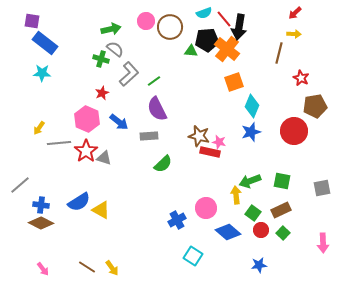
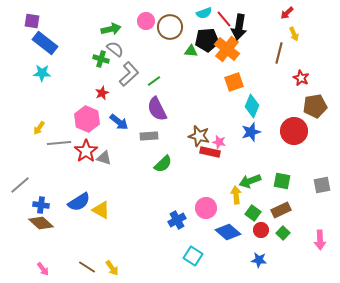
red arrow at (295, 13): moved 8 px left
yellow arrow at (294, 34): rotated 64 degrees clockwise
gray square at (322, 188): moved 3 px up
brown diamond at (41, 223): rotated 15 degrees clockwise
pink arrow at (323, 243): moved 3 px left, 3 px up
blue star at (259, 265): moved 5 px up; rotated 14 degrees clockwise
